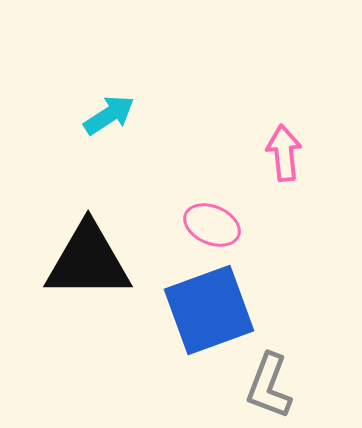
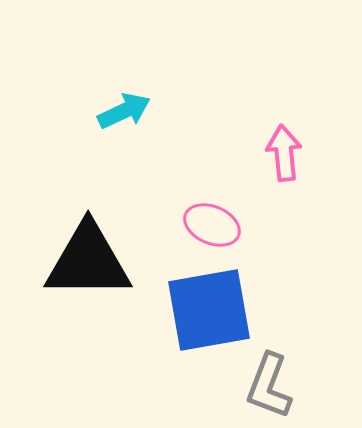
cyan arrow: moved 15 px right, 4 px up; rotated 8 degrees clockwise
blue square: rotated 10 degrees clockwise
